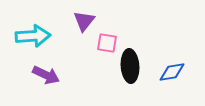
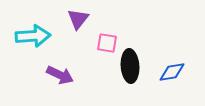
purple triangle: moved 6 px left, 2 px up
purple arrow: moved 14 px right
